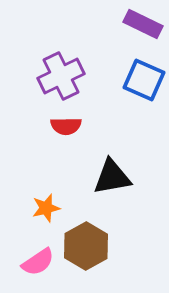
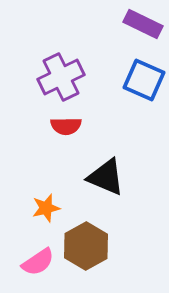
purple cross: moved 1 px down
black triangle: moved 6 px left; rotated 33 degrees clockwise
